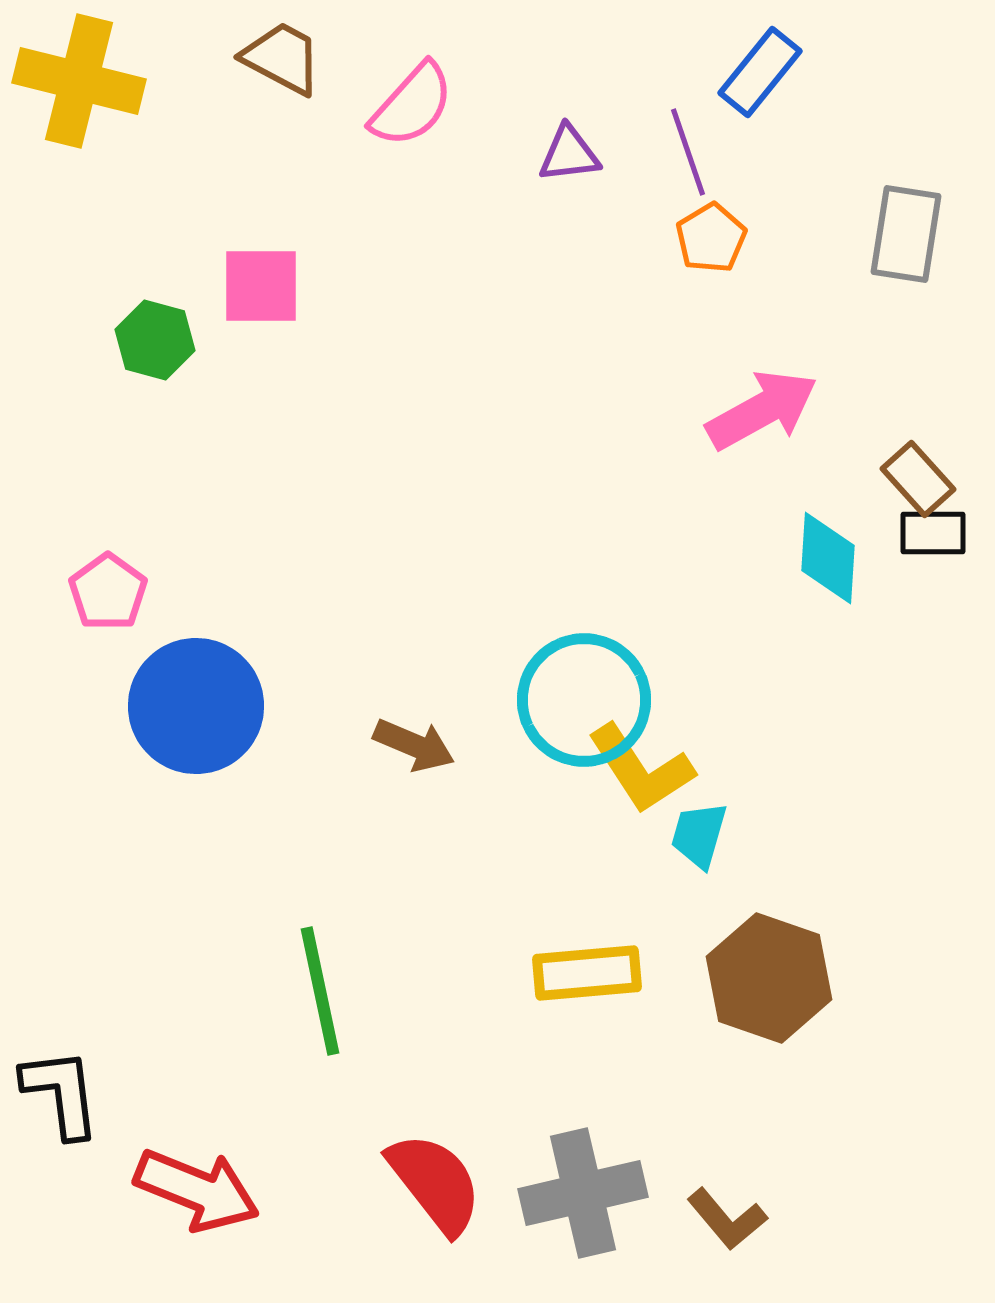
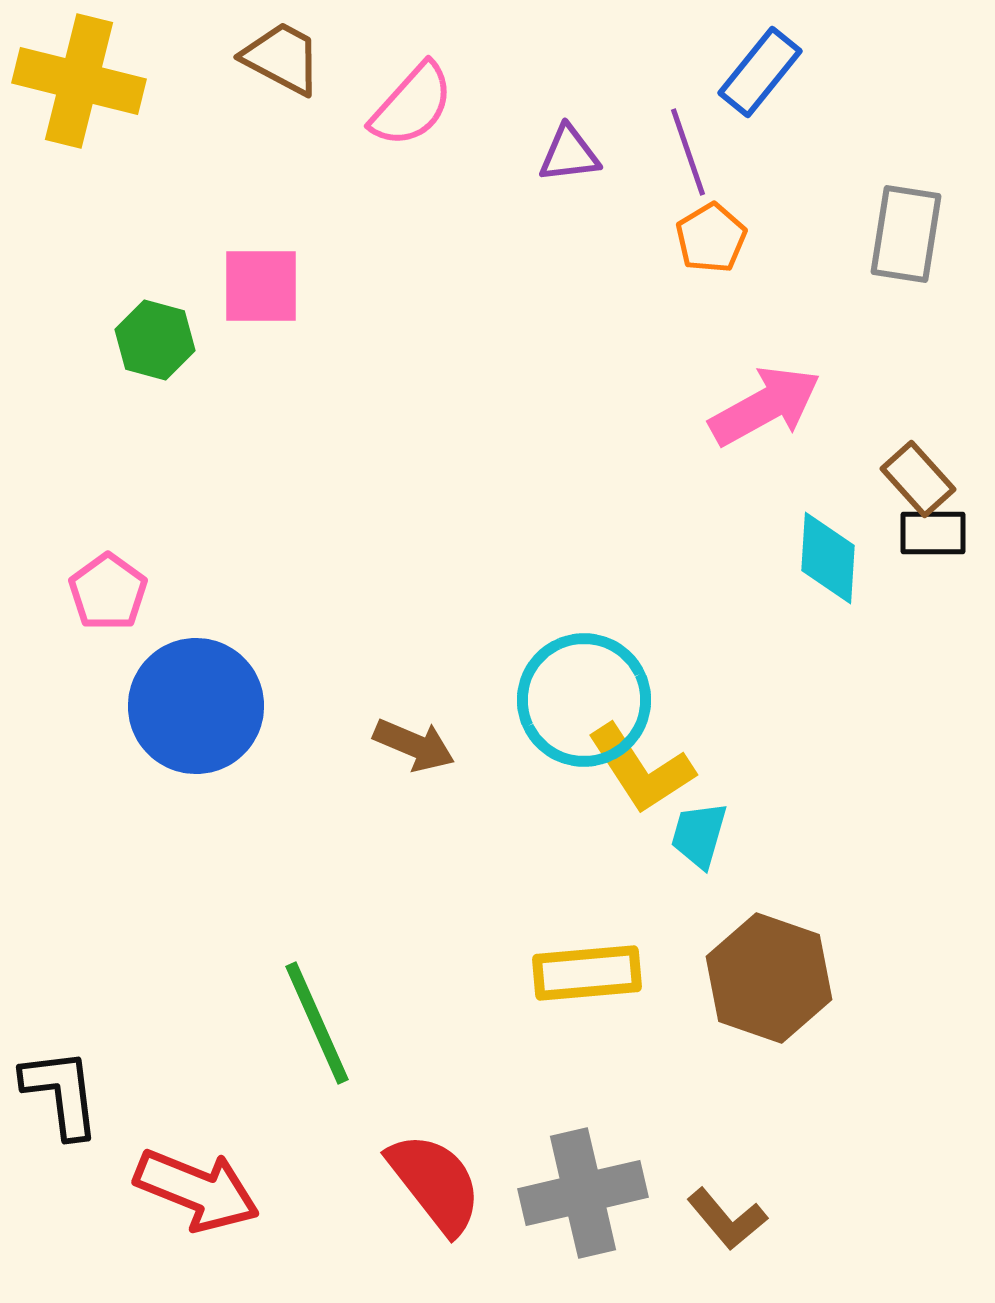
pink arrow: moved 3 px right, 4 px up
green line: moved 3 px left, 32 px down; rotated 12 degrees counterclockwise
